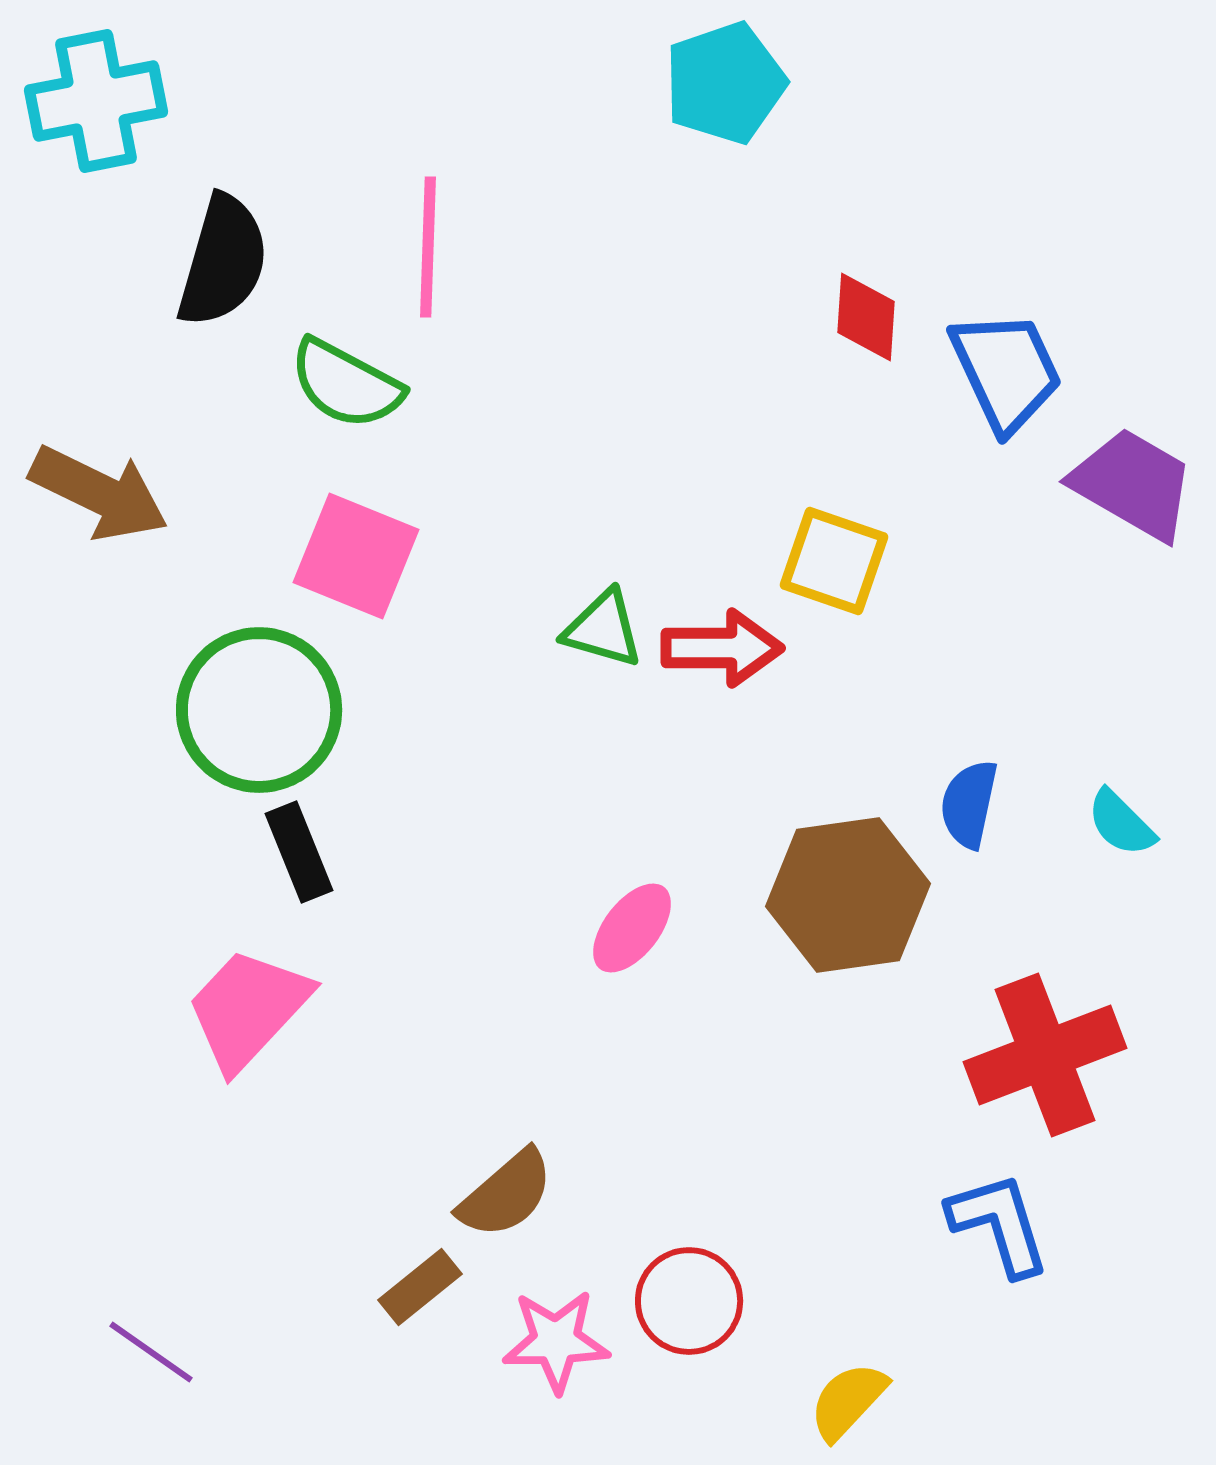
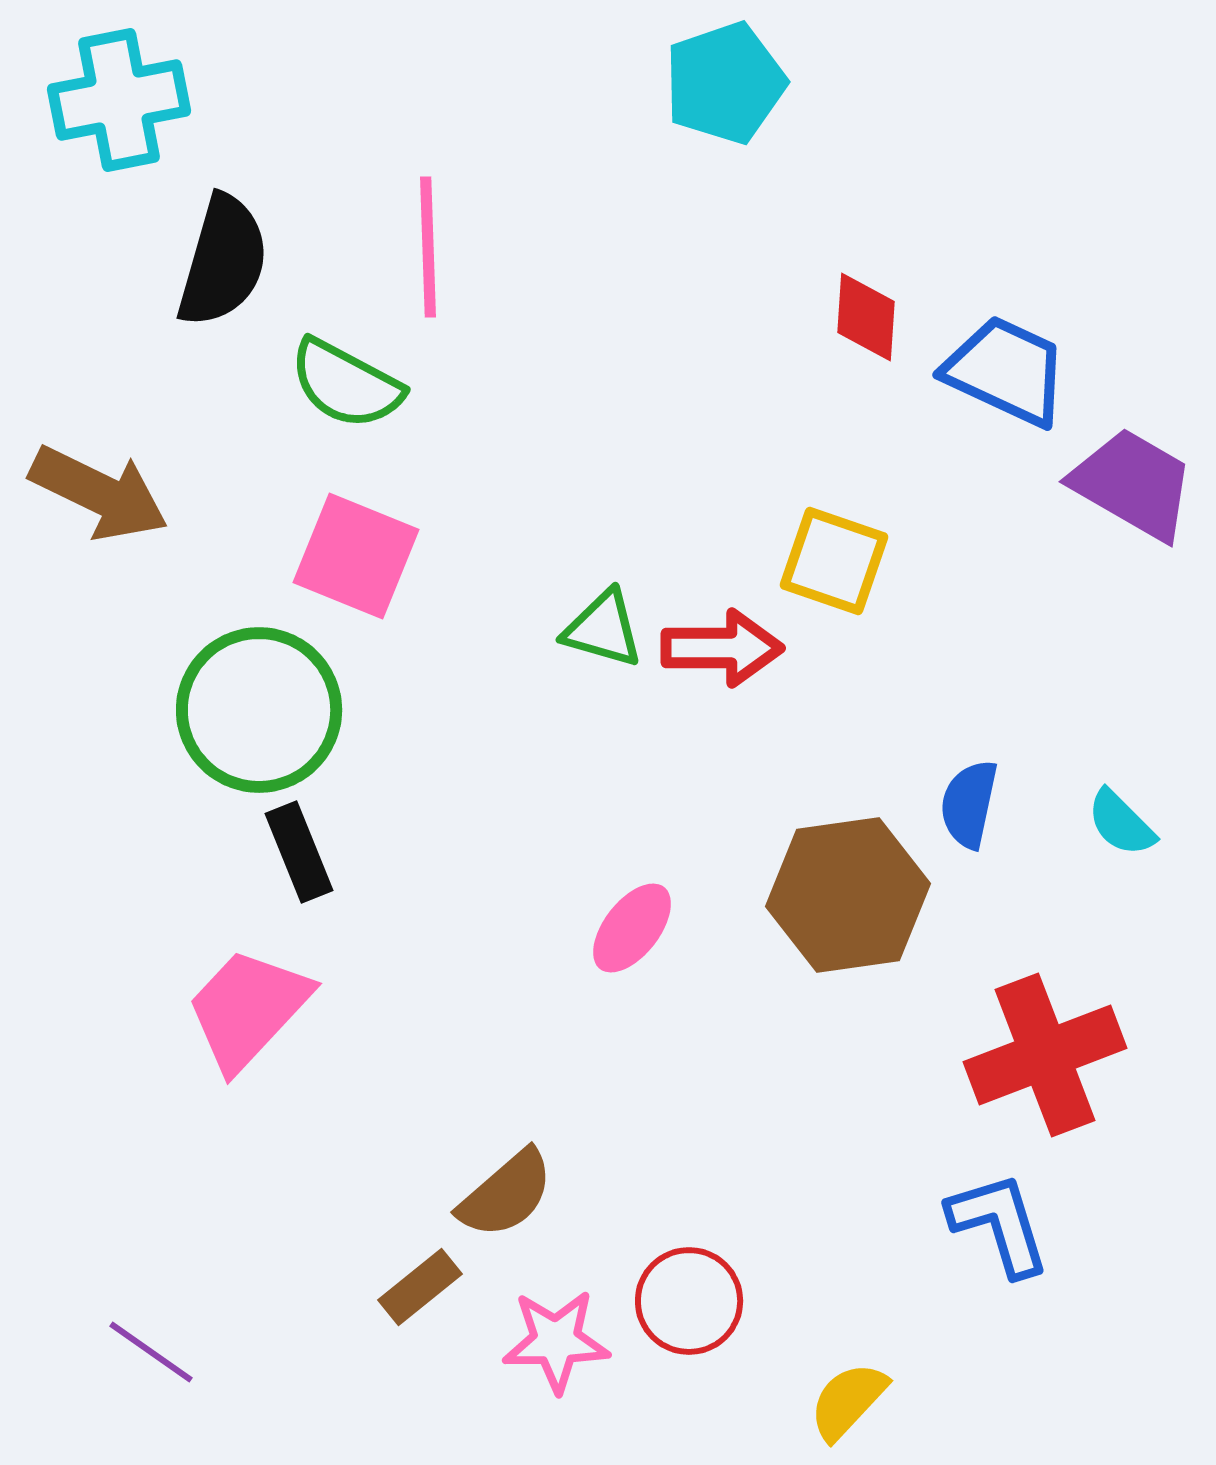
cyan cross: moved 23 px right, 1 px up
pink line: rotated 4 degrees counterclockwise
blue trapezoid: rotated 40 degrees counterclockwise
